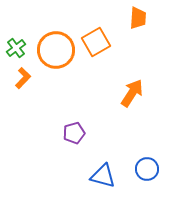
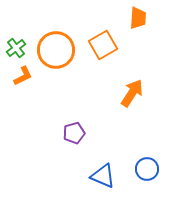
orange square: moved 7 px right, 3 px down
orange L-shape: moved 2 px up; rotated 20 degrees clockwise
blue triangle: rotated 8 degrees clockwise
